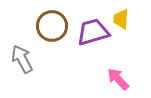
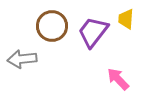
yellow trapezoid: moved 5 px right
purple trapezoid: rotated 36 degrees counterclockwise
gray arrow: rotated 68 degrees counterclockwise
